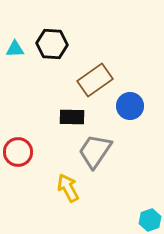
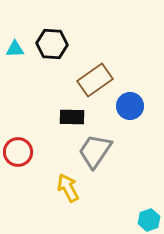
cyan hexagon: moved 1 px left
